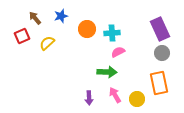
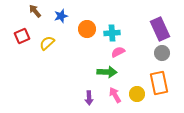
brown arrow: moved 7 px up
yellow circle: moved 5 px up
